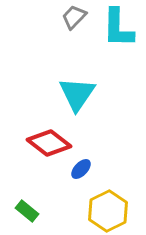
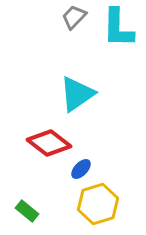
cyan triangle: rotated 21 degrees clockwise
yellow hexagon: moved 10 px left, 7 px up; rotated 9 degrees clockwise
